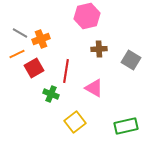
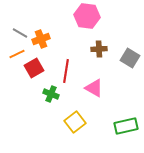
pink hexagon: rotated 20 degrees clockwise
gray square: moved 1 px left, 2 px up
